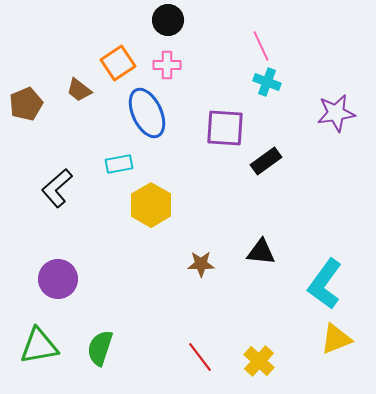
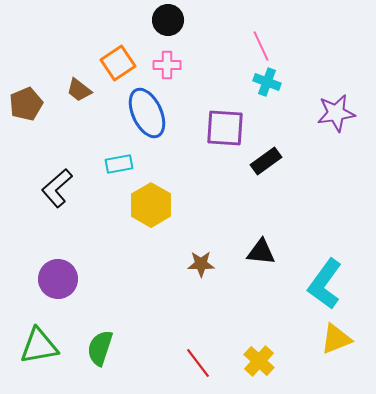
red line: moved 2 px left, 6 px down
